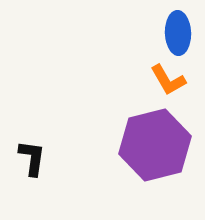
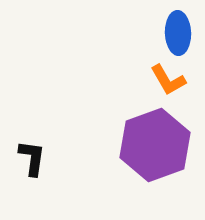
purple hexagon: rotated 6 degrees counterclockwise
